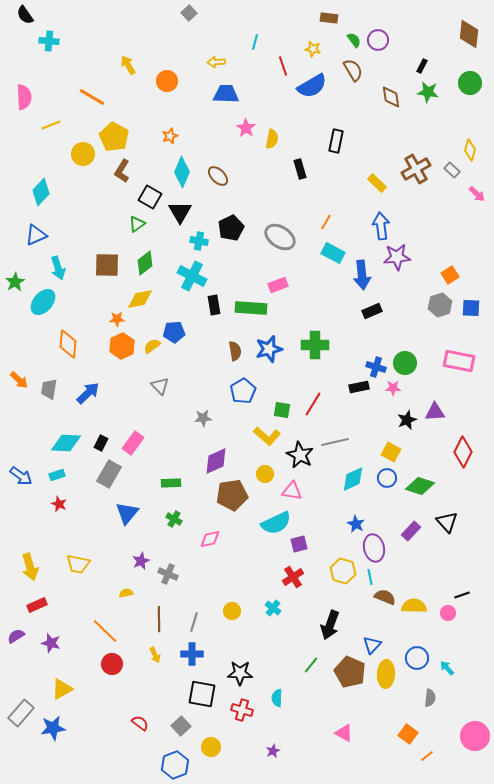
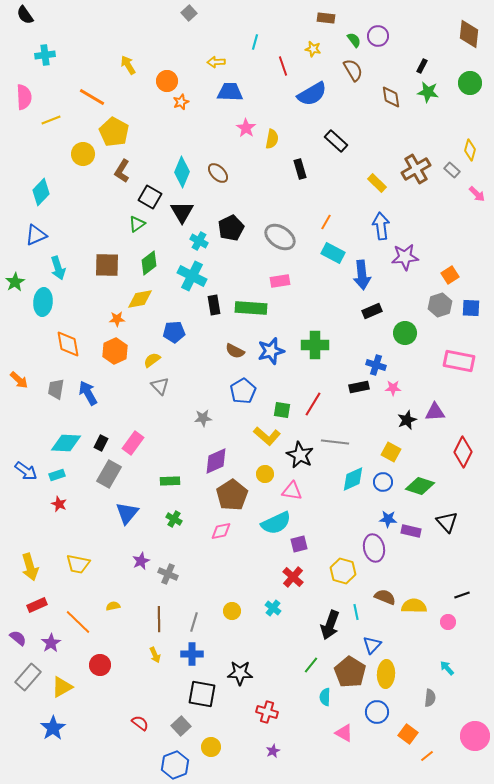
brown rectangle at (329, 18): moved 3 px left
purple circle at (378, 40): moved 4 px up
cyan cross at (49, 41): moved 4 px left, 14 px down; rotated 12 degrees counterclockwise
blue semicircle at (312, 86): moved 8 px down
blue trapezoid at (226, 94): moved 4 px right, 2 px up
yellow line at (51, 125): moved 5 px up
orange star at (170, 136): moved 11 px right, 34 px up
yellow pentagon at (114, 137): moved 5 px up
black rectangle at (336, 141): rotated 60 degrees counterclockwise
brown ellipse at (218, 176): moved 3 px up
black triangle at (180, 212): moved 2 px right
cyan cross at (199, 241): rotated 18 degrees clockwise
purple star at (397, 257): moved 8 px right
green diamond at (145, 263): moved 4 px right
pink rectangle at (278, 285): moved 2 px right, 4 px up; rotated 12 degrees clockwise
cyan ellipse at (43, 302): rotated 36 degrees counterclockwise
orange diamond at (68, 344): rotated 16 degrees counterclockwise
orange hexagon at (122, 346): moved 7 px left, 5 px down
yellow semicircle at (152, 346): moved 14 px down
blue star at (269, 349): moved 2 px right, 2 px down
brown semicircle at (235, 351): rotated 126 degrees clockwise
green circle at (405, 363): moved 30 px up
blue cross at (376, 367): moved 2 px up
gray trapezoid at (49, 389): moved 7 px right
blue arrow at (88, 393): rotated 75 degrees counterclockwise
gray line at (335, 442): rotated 20 degrees clockwise
blue arrow at (21, 476): moved 5 px right, 5 px up
blue circle at (387, 478): moved 4 px left, 4 px down
green rectangle at (171, 483): moved 1 px left, 2 px up
brown pentagon at (232, 495): rotated 24 degrees counterclockwise
blue star at (356, 524): moved 32 px right, 5 px up; rotated 24 degrees counterclockwise
purple rectangle at (411, 531): rotated 60 degrees clockwise
pink diamond at (210, 539): moved 11 px right, 8 px up
red cross at (293, 577): rotated 15 degrees counterclockwise
cyan line at (370, 577): moved 14 px left, 35 px down
yellow semicircle at (126, 593): moved 13 px left, 13 px down
pink circle at (448, 613): moved 9 px down
orange line at (105, 631): moved 27 px left, 9 px up
purple semicircle at (16, 636): moved 2 px right, 2 px down; rotated 72 degrees clockwise
purple star at (51, 643): rotated 24 degrees clockwise
blue circle at (417, 658): moved 40 px left, 54 px down
red circle at (112, 664): moved 12 px left, 1 px down
brown pentagon at (350, 672): rotated 8 degrees clockwise
yellow triangle at (62, 689): moved 2 px up
cyan semicircle at (277, 698): moved 48 px right, 1 px up
red cross at (242, 710): moved 25 px right, 2 px down
gray rectangle at (21, 713): moved 7 px right, 36 px up
blue star at (53, 728): rotated 25 degrees counterclockwise
